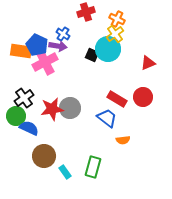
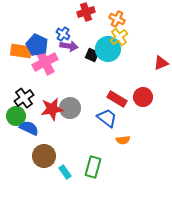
yellow cross: moved 4 px right, 3 px down
purple arrow: moved 11 px right
red triangle: moved 13 px right
